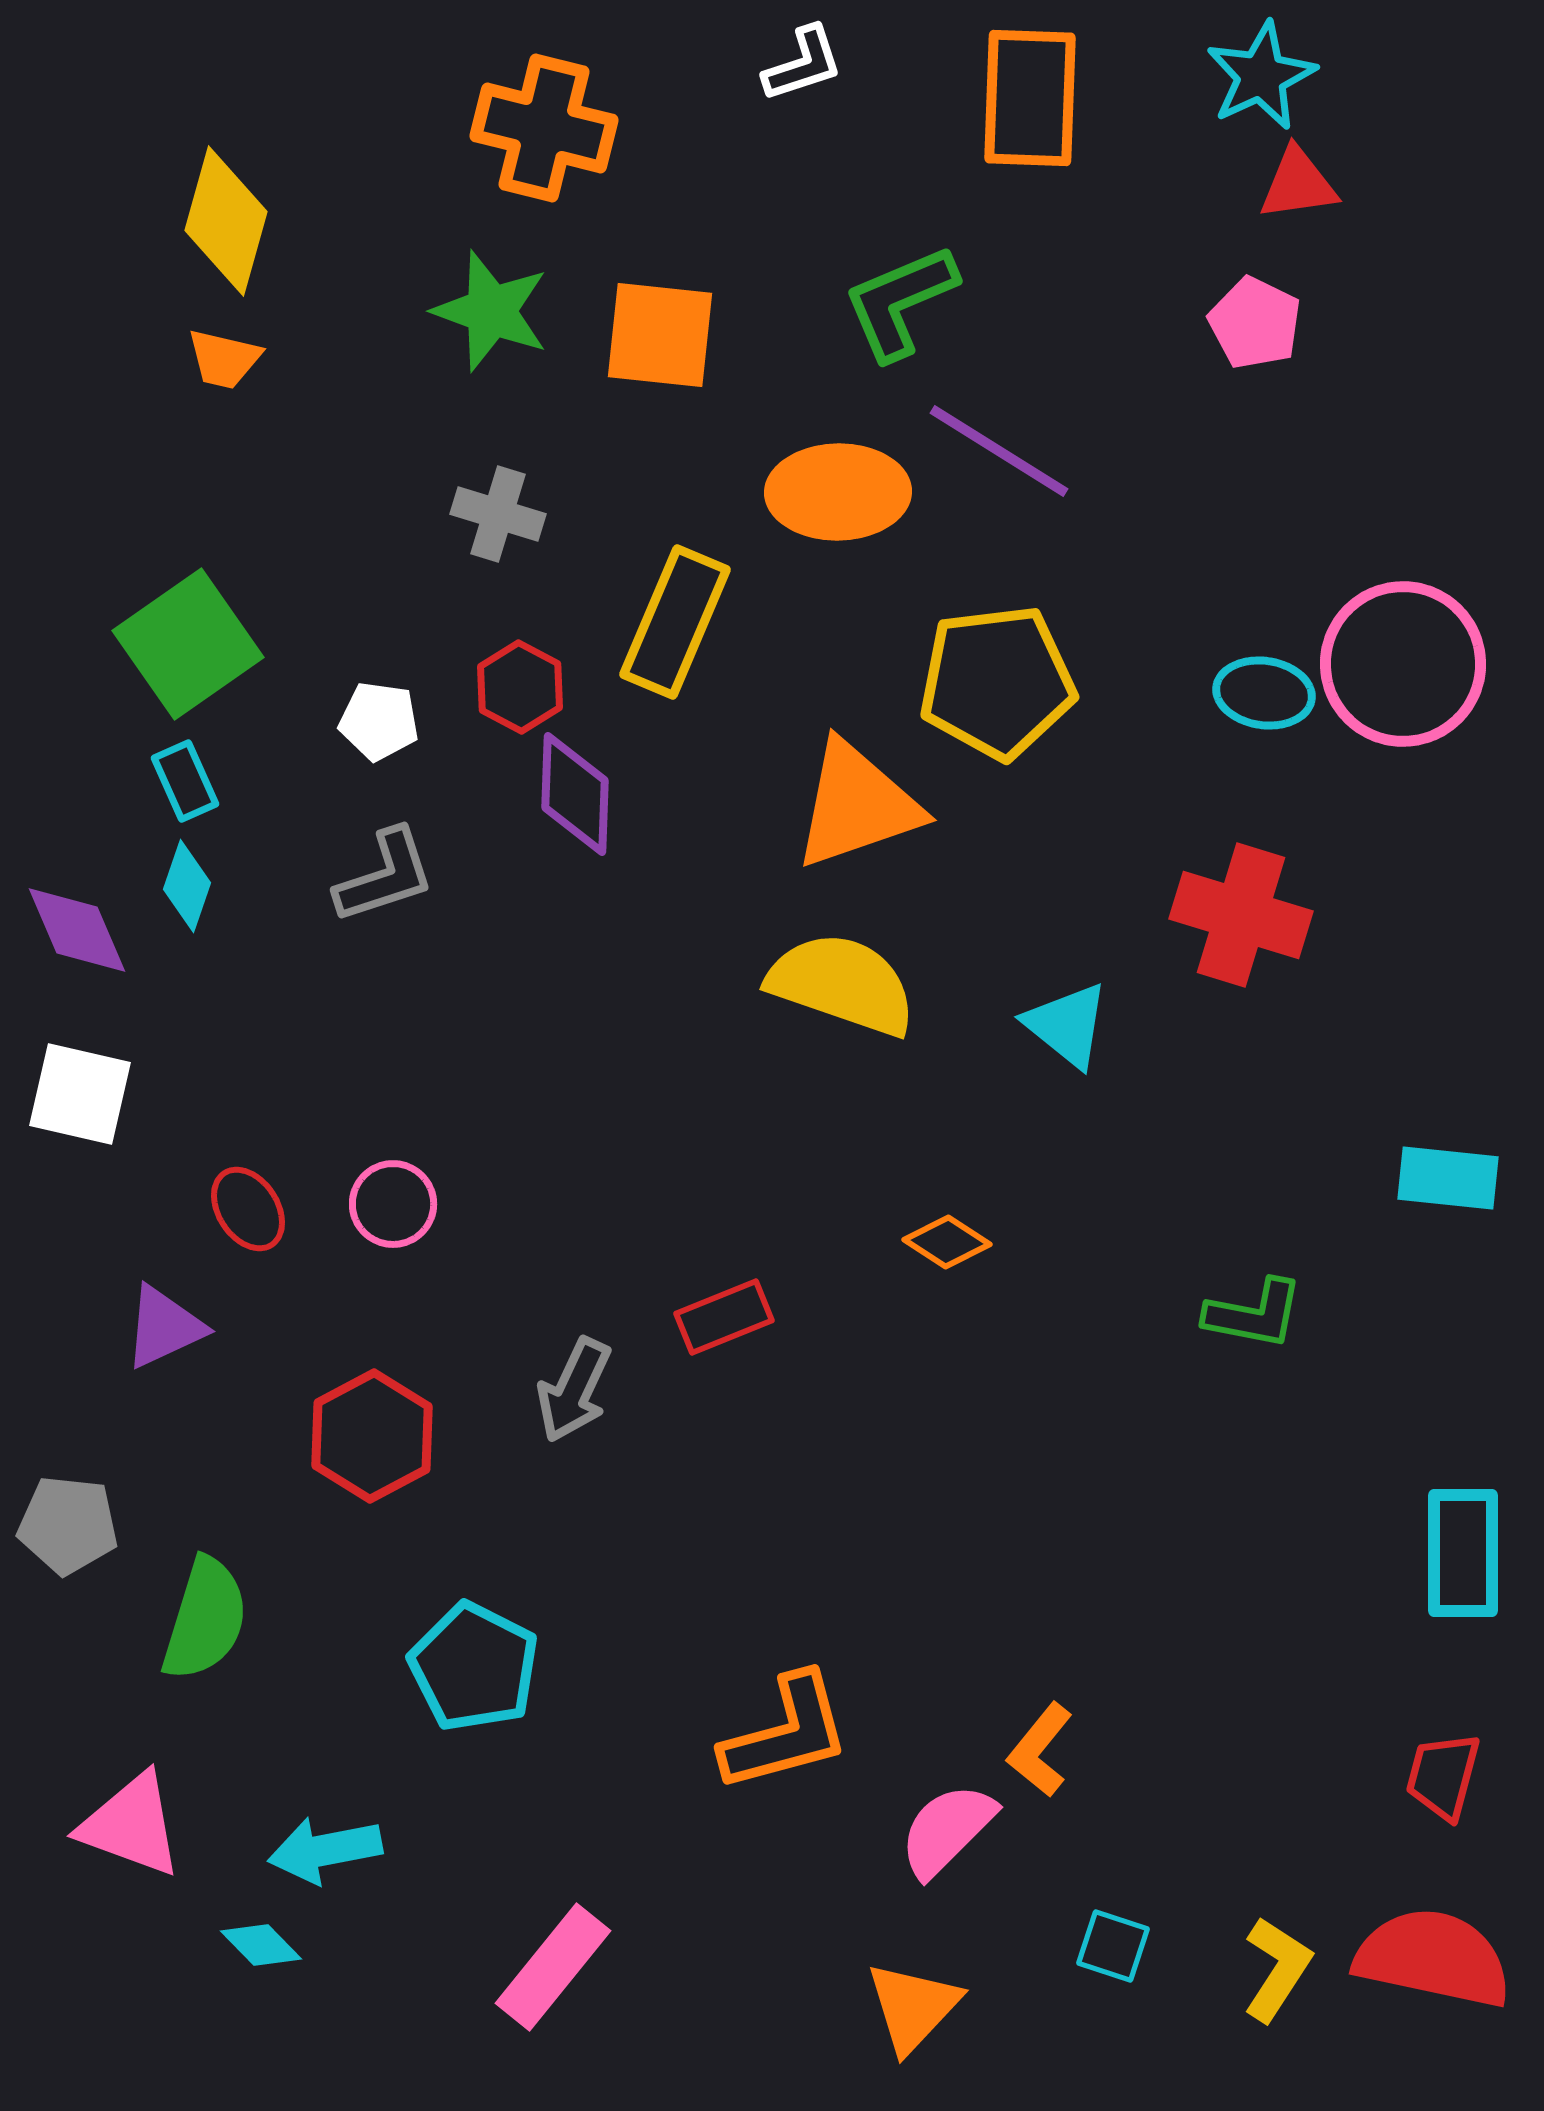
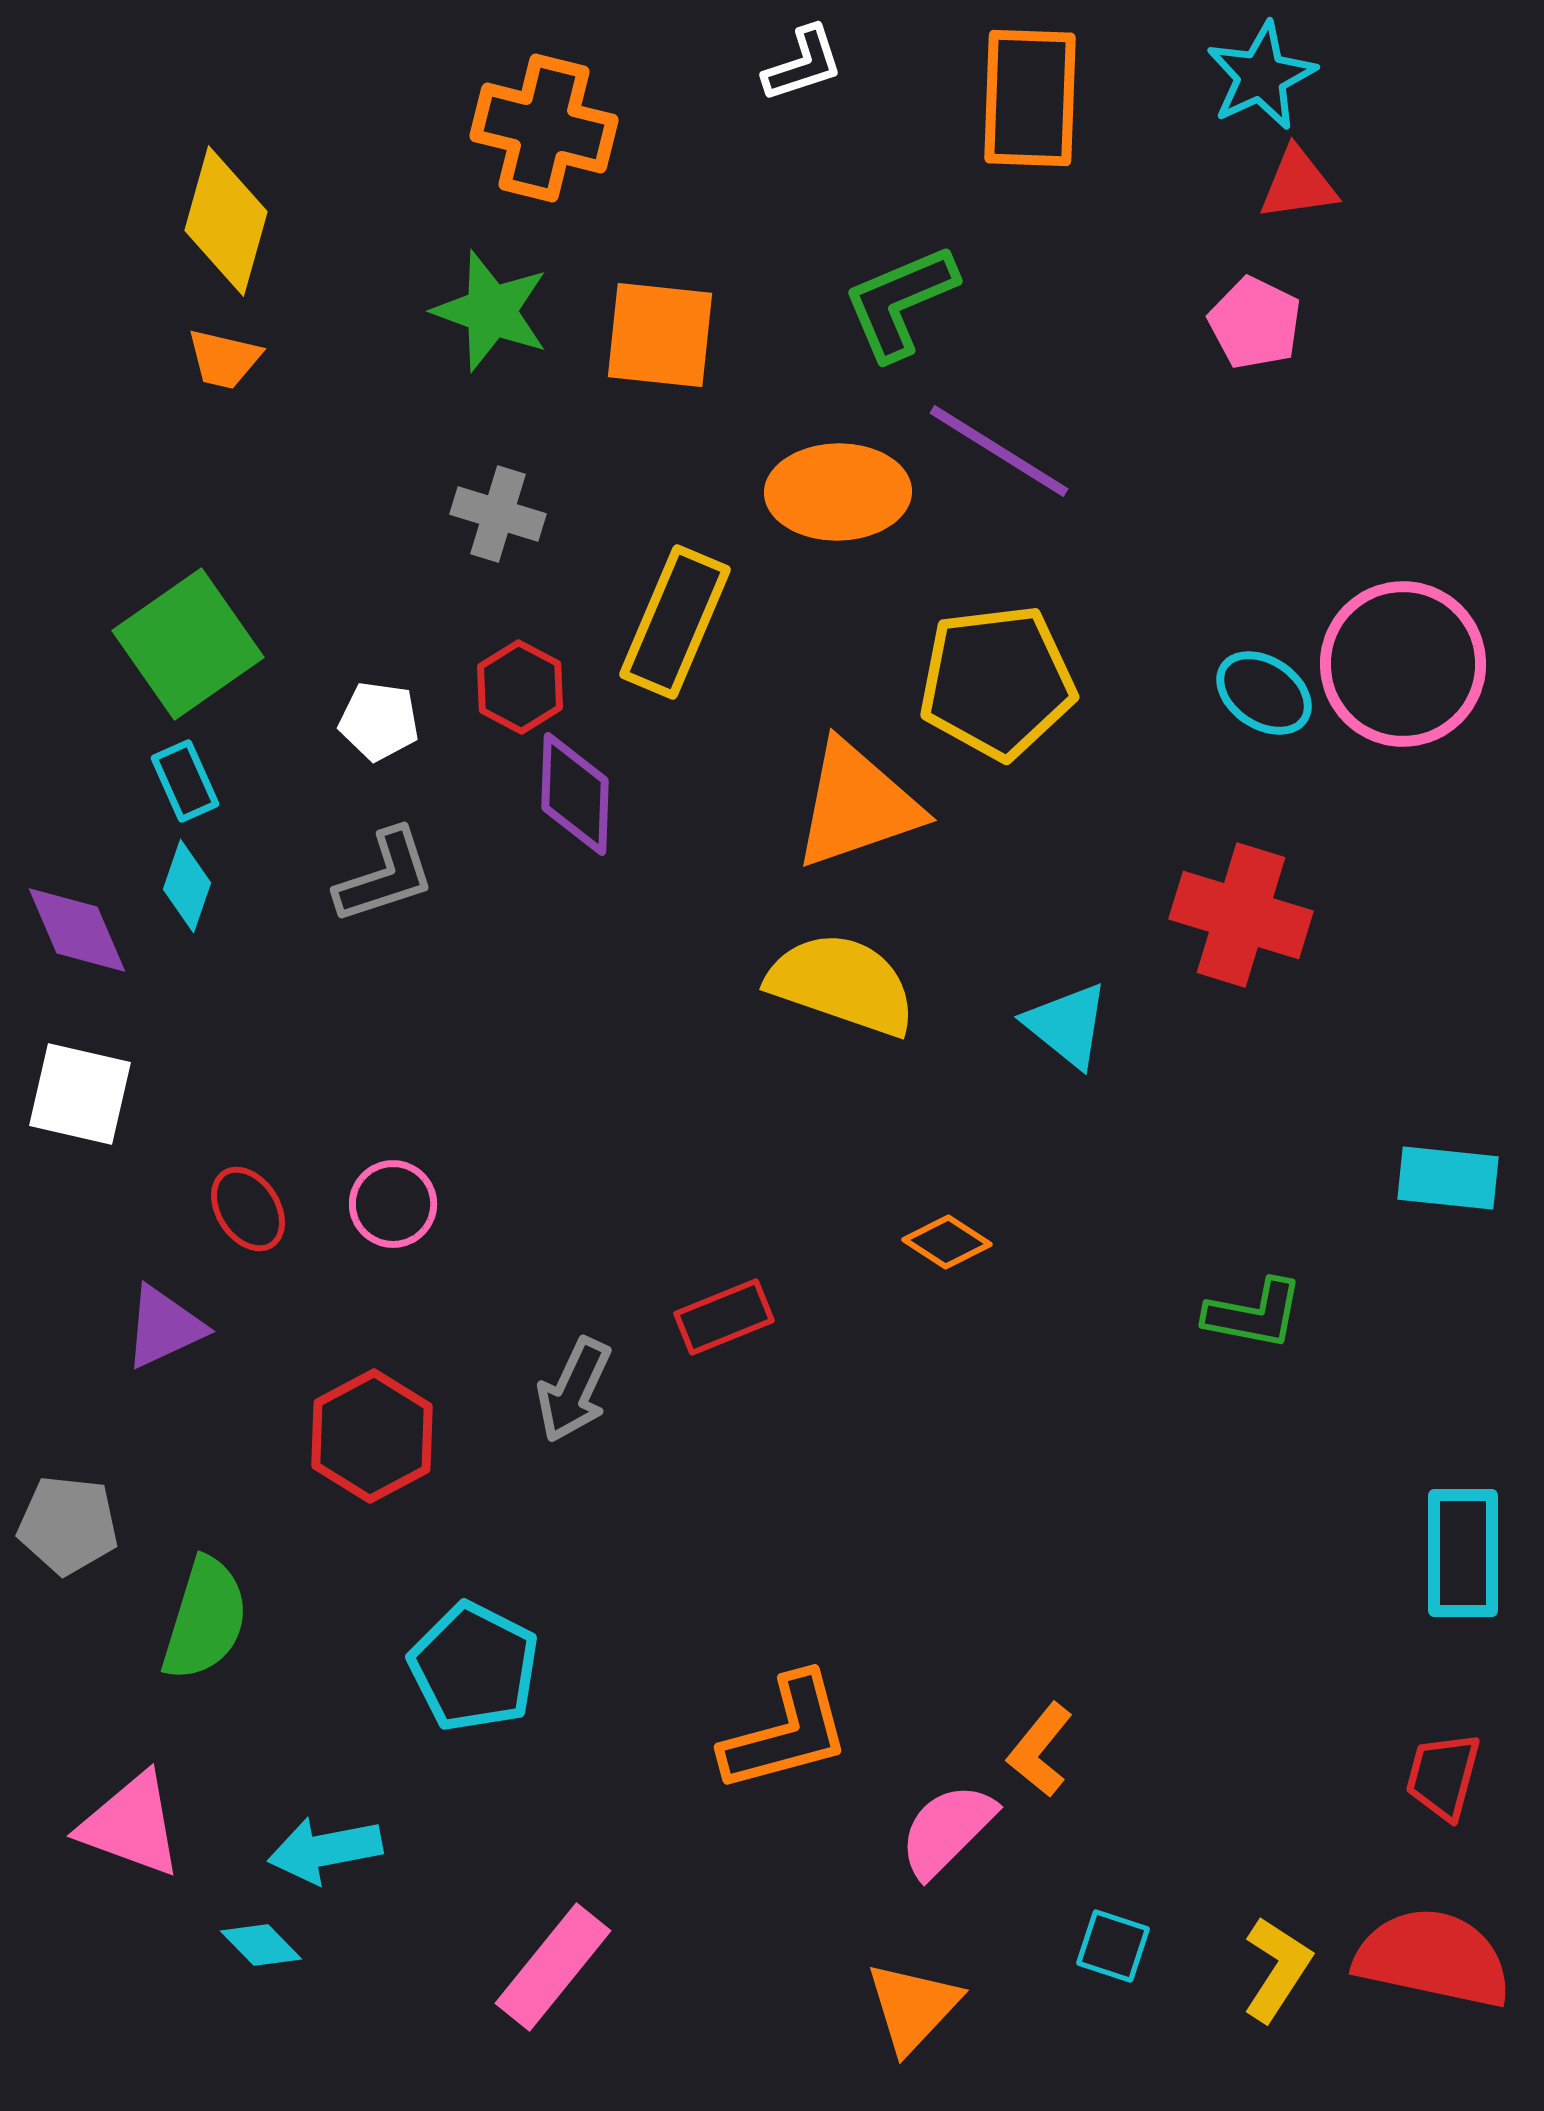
cyan ellipse at (1264, 693): rotated 26 degrees clockwise
